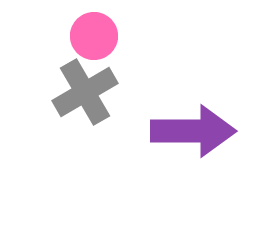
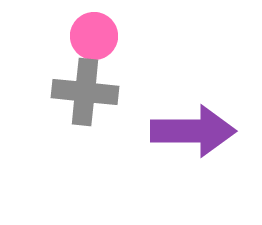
gray cross: rotated 36 degrees clockwise
